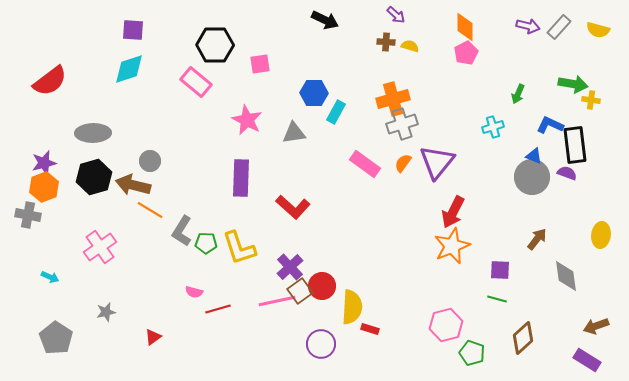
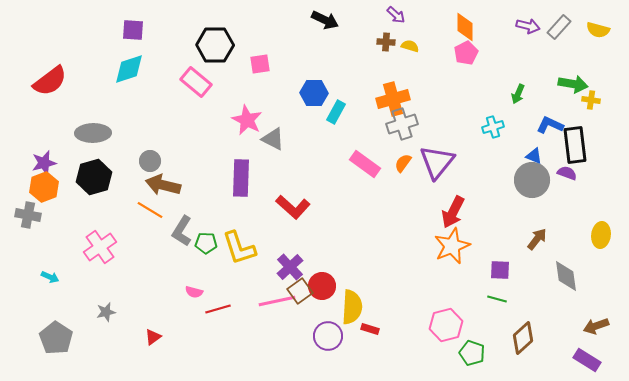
gray triangle at (294, 133): moved 21 px left, 6 px down; rotated 35 degrees clockwise
gray circle at (532, 177): moved 3 px down
brown arrow at (133, 185): moved 30 px right
purple circle at (321, 344): moved 7 px right, 8 px up
